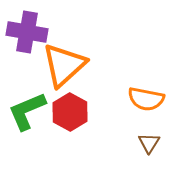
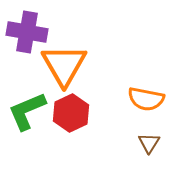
orange triangle: rotated 18 degrees counterclockwise
red hexagon: moved 1 px right, 1 px down; rotated 6 degrees clockwise
